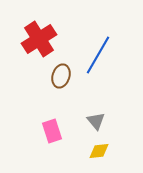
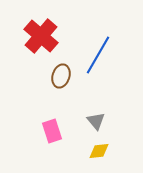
red cross: moved 2 px right, 3 px up; rotated 16 degrees counterclockwise
